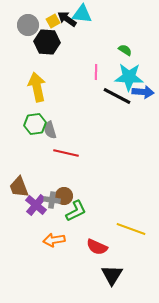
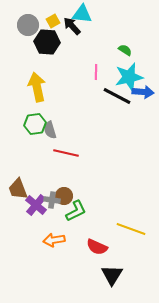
black arrow: moved 5 px right, 7 px down; rotated 12 degrees clockwise
cyan star: rotated 16 degrees counterclockwise
brown trapezoid: moved 1 px left, 2 px down
